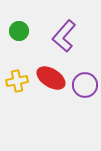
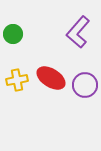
green circle: moved 6 px left, 3 px down
purple L-shape: moved 14 px right, 4 px up
yellow cross: moved 1 px up
